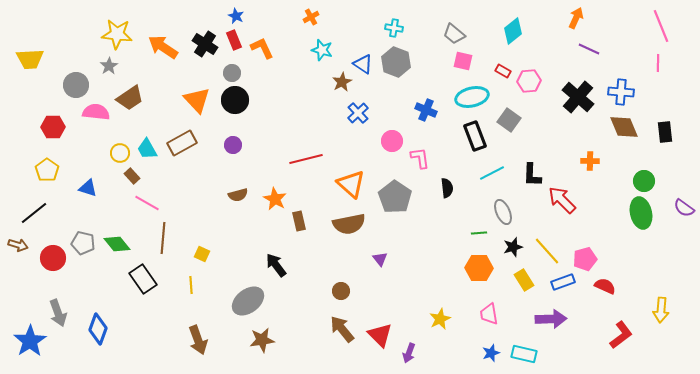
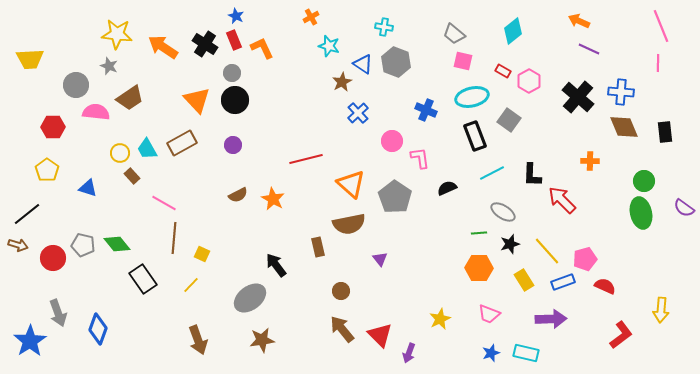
orange arrow at (576, 18): moved 3 px right, 3 px down; rotated 90 degrees counterclockwise
cyan cross at (394, 28): moved 10 px left, 1 px up
cyan star at (322, 50): moved 7 px right, 4 px up
gray star at (109, 66): rotated 18 degrees counterclockwise
pink hexagon at (529, 81): rotated 25 degrees counterclockwise
black semicircle at (447, 188): rotated 108 degrees counterclockwise
brown semicircle at (238, 195): rotated 12 degrees counterclockwise
orange star at (275, 199): moved 2 px left
pink line at (147, 203): moved 17 px right
gray ellipse at (503, 212): rotated 35 degrees counterclockwise
black line at (34, 213): moved 7 px left, 1 px down
brown rectangle at (299, 221): moved 19 px right, 26 px down
brown line at (163, 238): moved 11 px right
gray pentagon at (83, 243): moved 2 px down
black star at (513, 247): moved 3 px left, 3 px up
yellow line at (191, 285): rotated 48 degrees clockwise
gray ellipse at (248, 301): moved 2 px right, 3 px up
pink trapezoid at (489, 314): rotated 60 degrees counterclockwise
cyan rectangle at (524, 354): moved 2 px right, 1 px up
